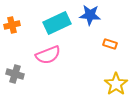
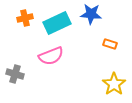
blue star: moved 1 px right, 1 px up
orange cross: moved 13 px right, 7 px up
pink semicircle: moved 3 px right, 1 px down
yellow star: moved 2 px left
